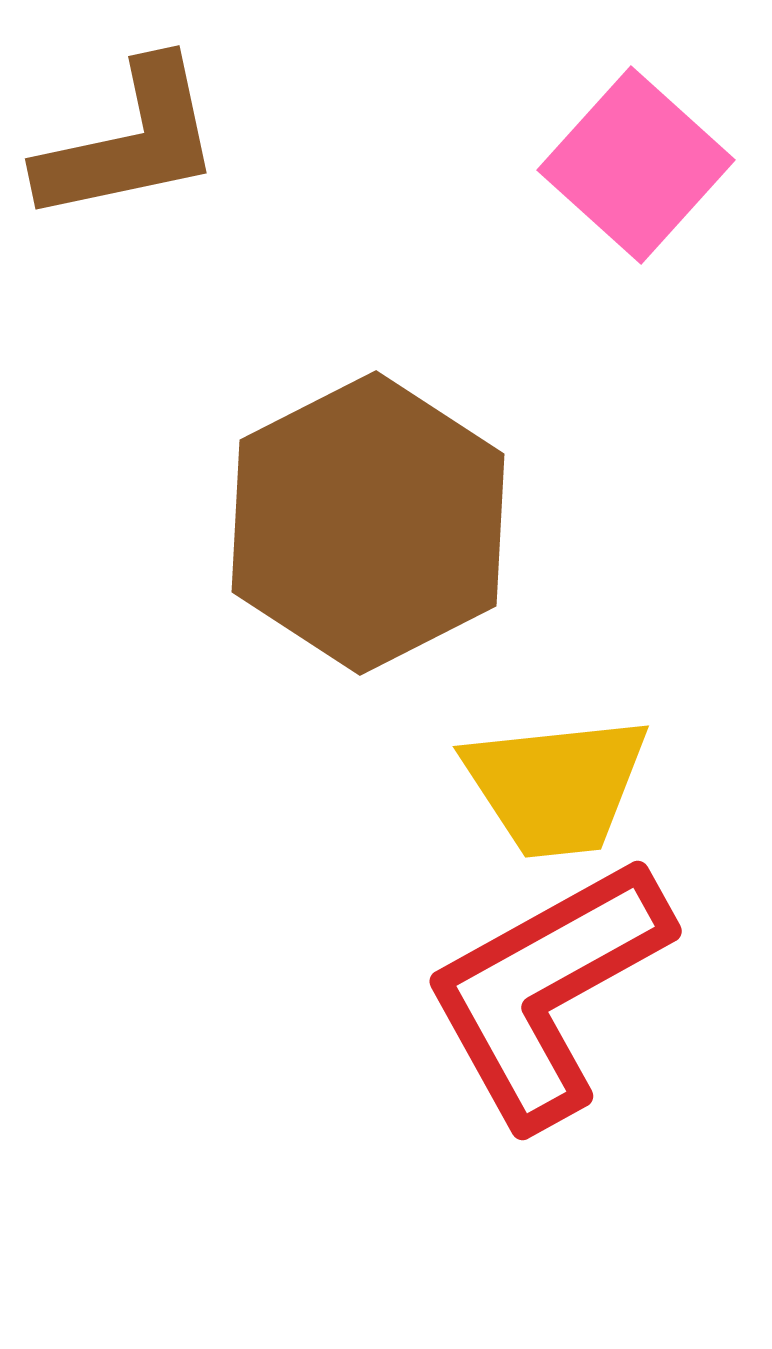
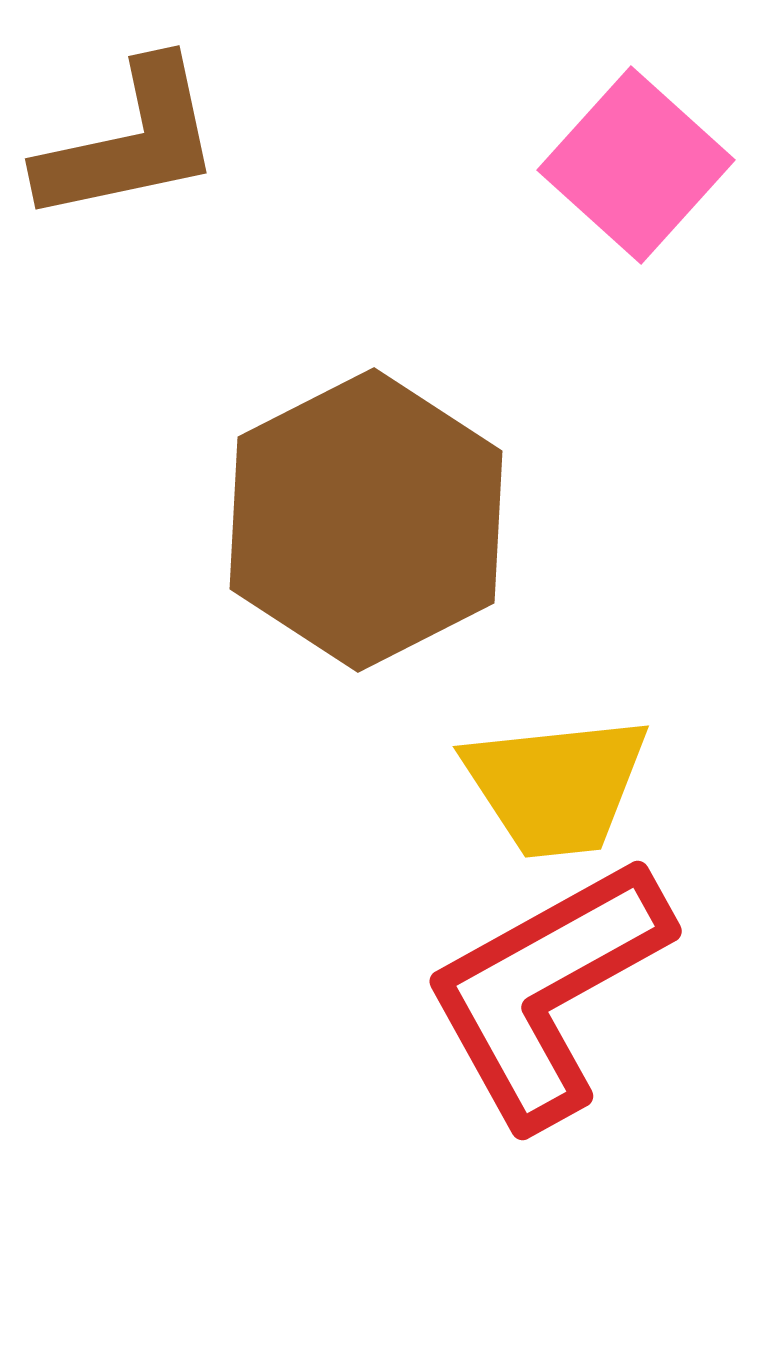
brown hexagon: moved 2 px left, 3 px up
